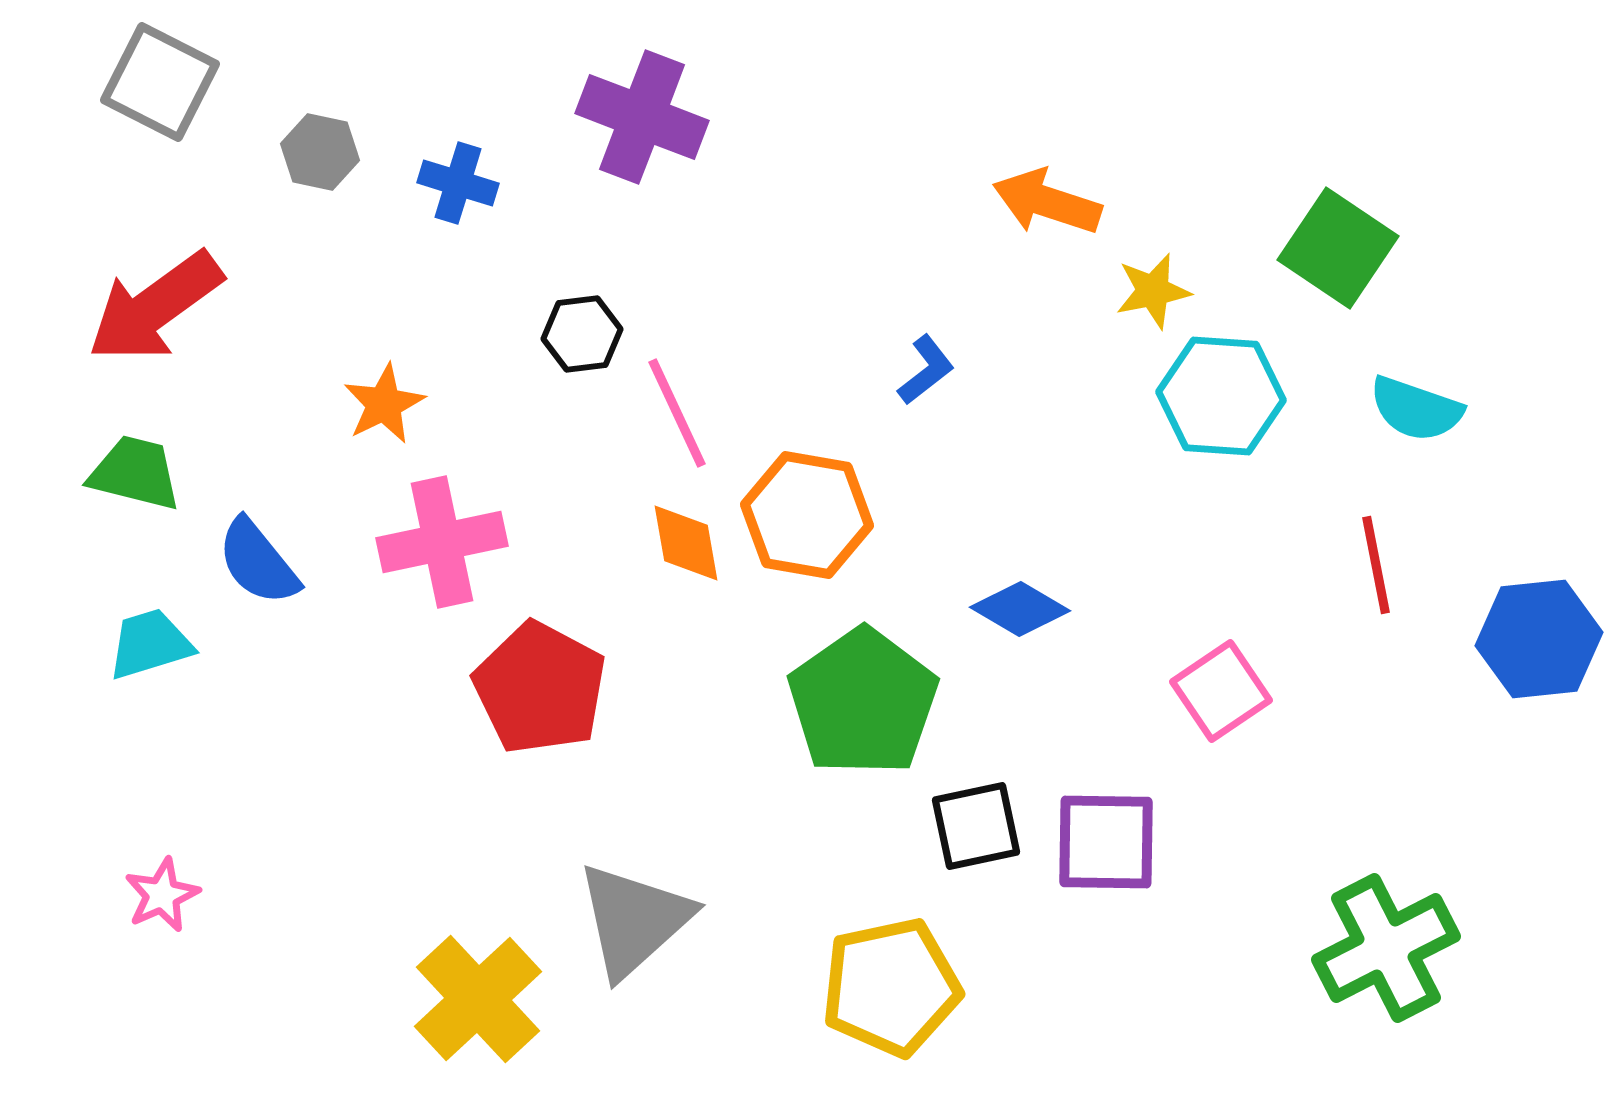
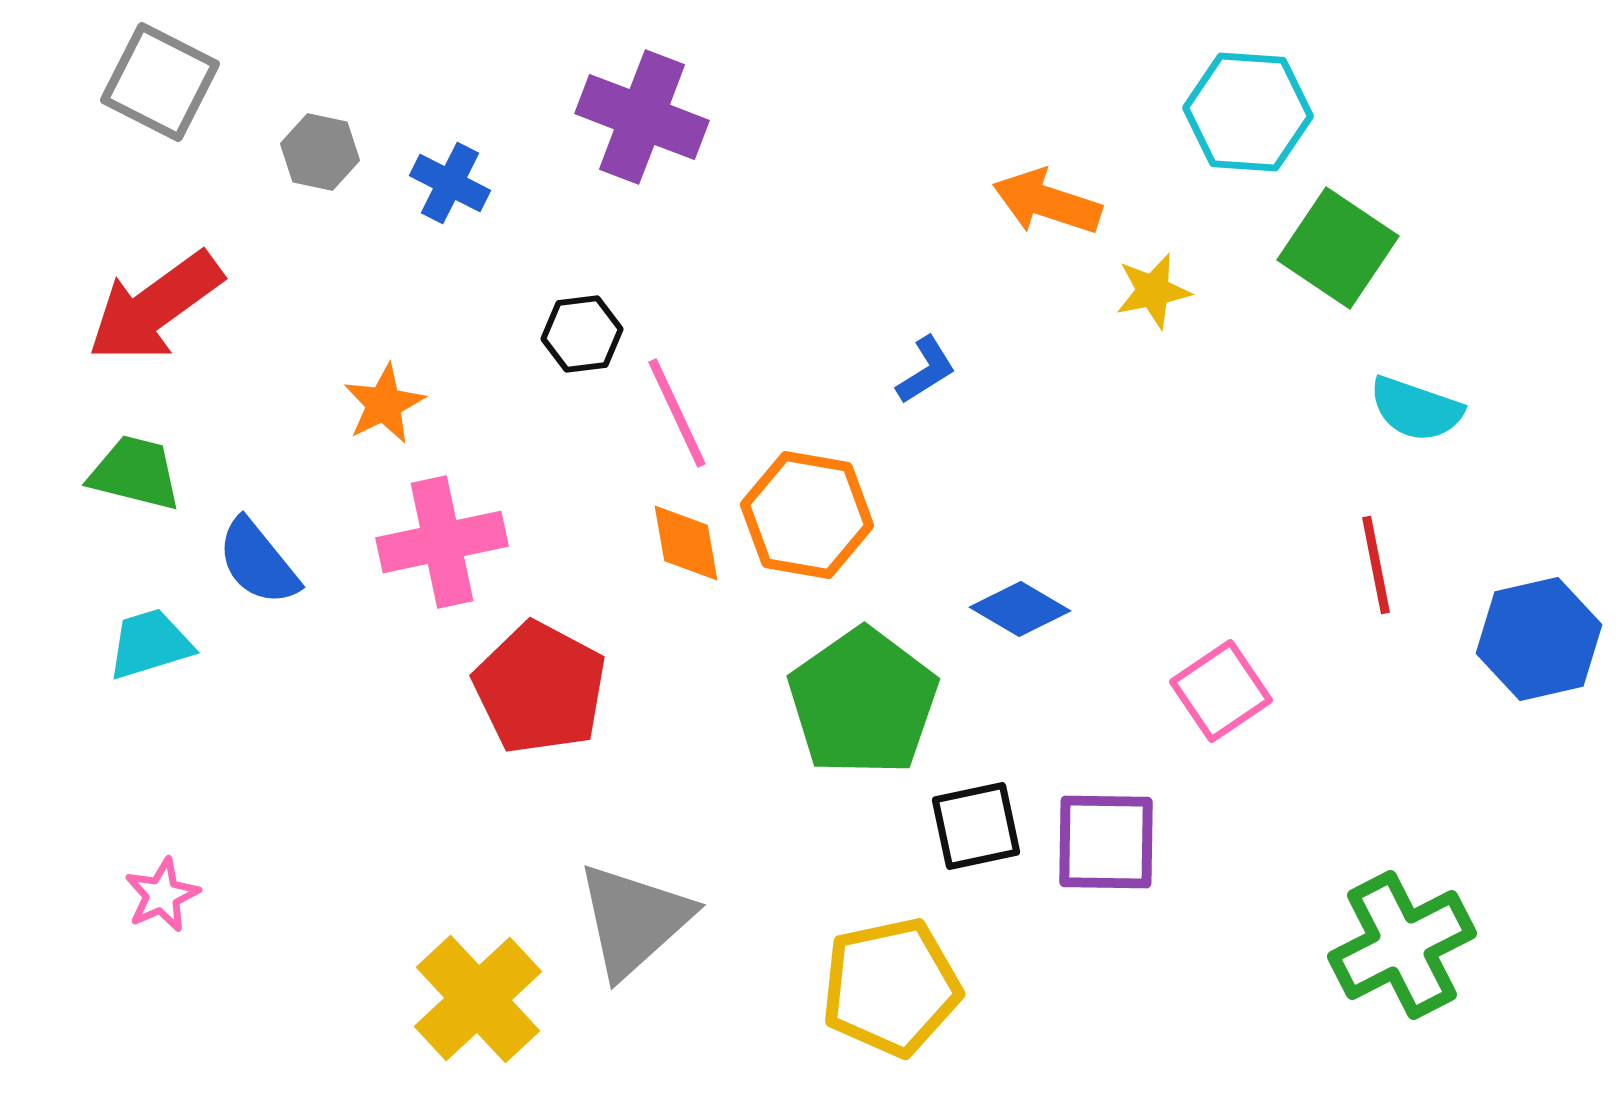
blue cross: moved 8 px left; rotated 10 degrees clockwise
blue L-shape: rotated 6 degrees clockwise
cyan hexagon: moved 27 px right, 284 px up
blue hexagon: rotated 7 degrees counterclockwise
green cross: moved 16 px right, 3 px up
